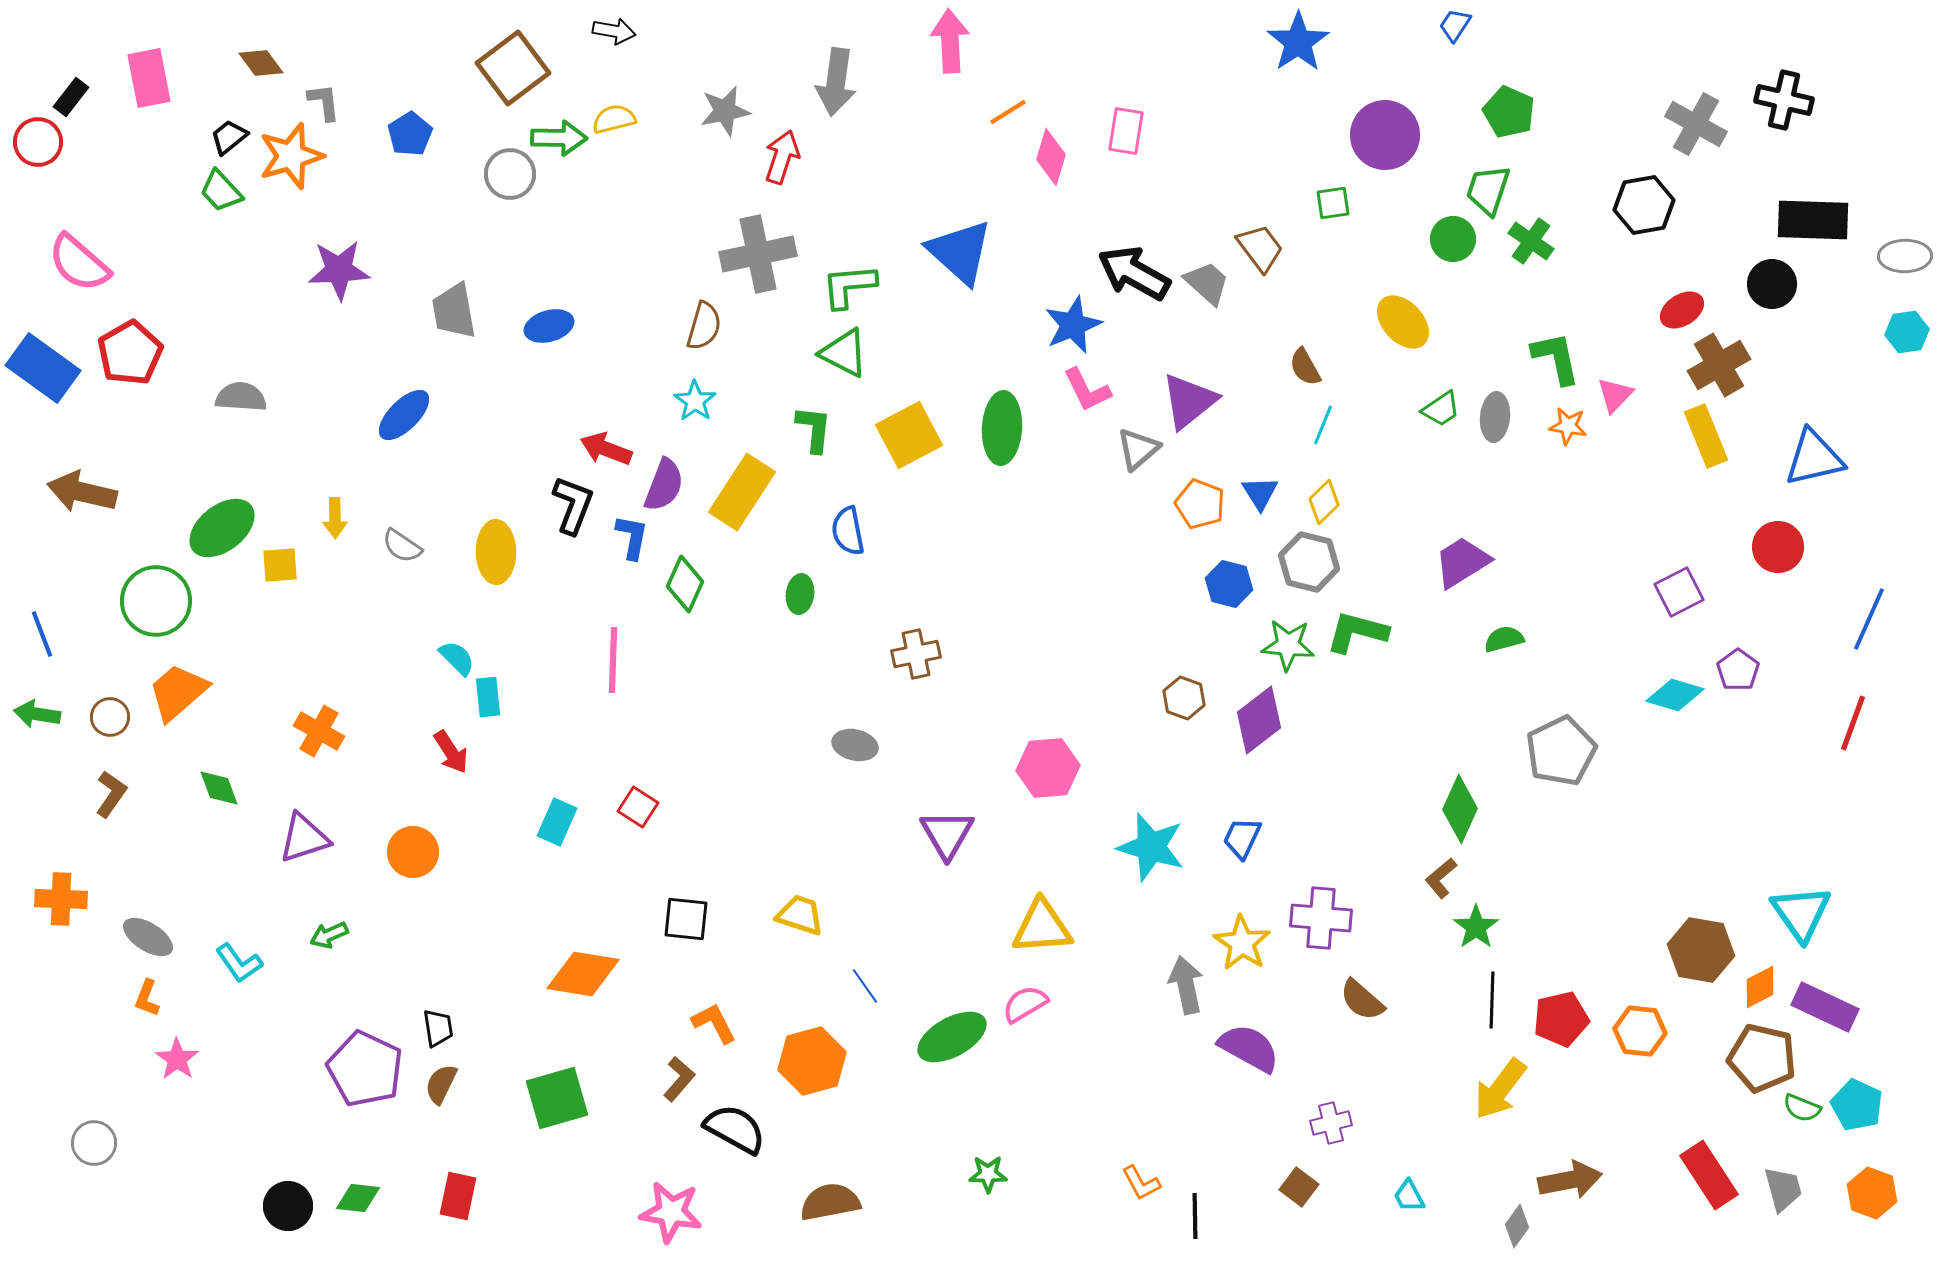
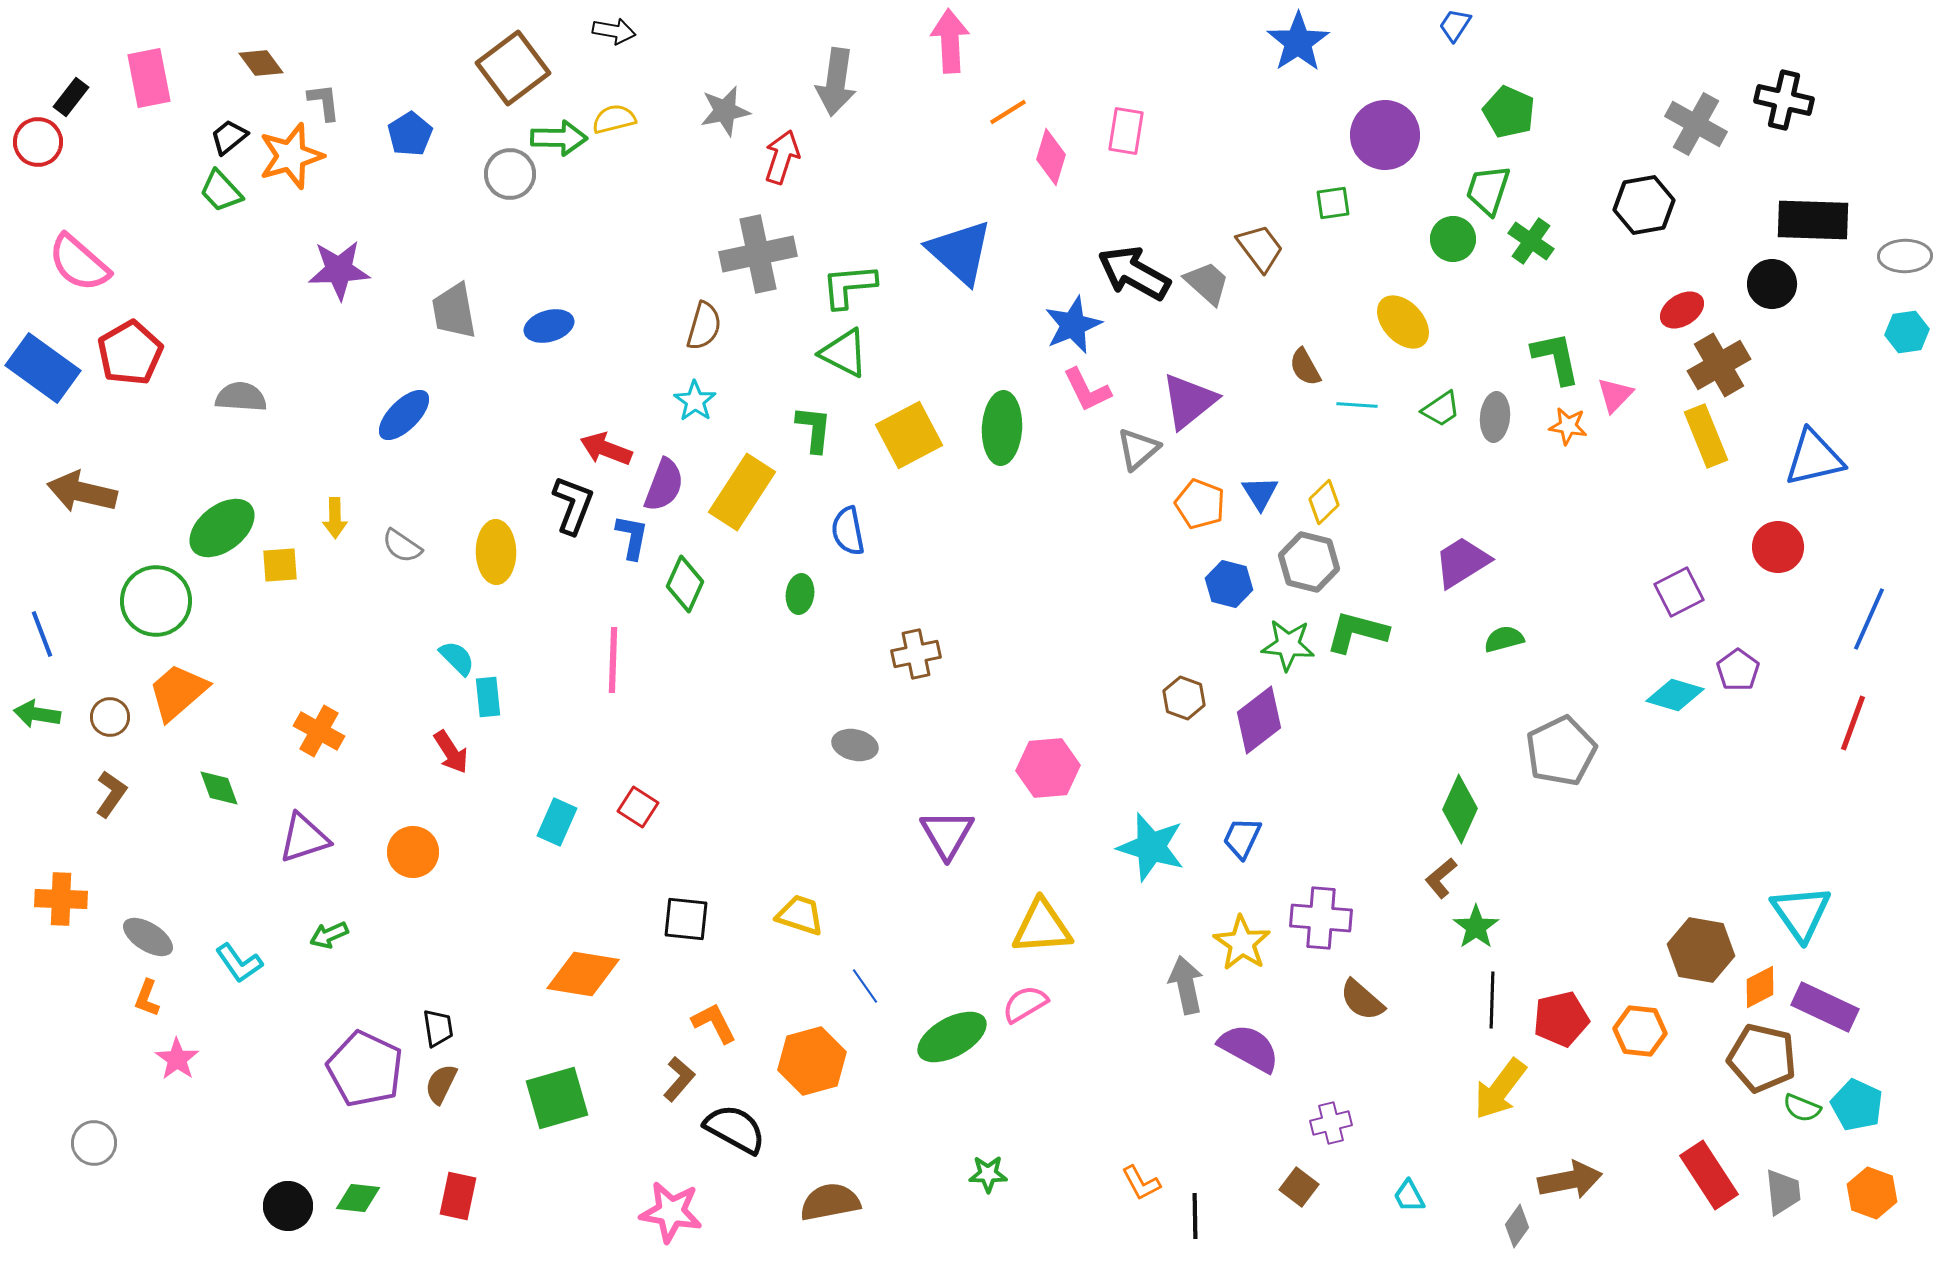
cyan line at (1323, 425): moved 34 px right, 20 px up; rotated 72 degrees clockwise
gray trapezoid at (1783, 1189): moved 3 px down; rotated 9 degrees clockwise
